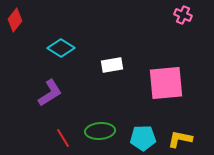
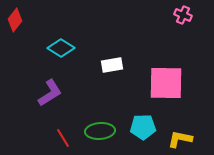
pink square: rotated 6 degrees clockwise
cyan pentagon: moved 11 px up
